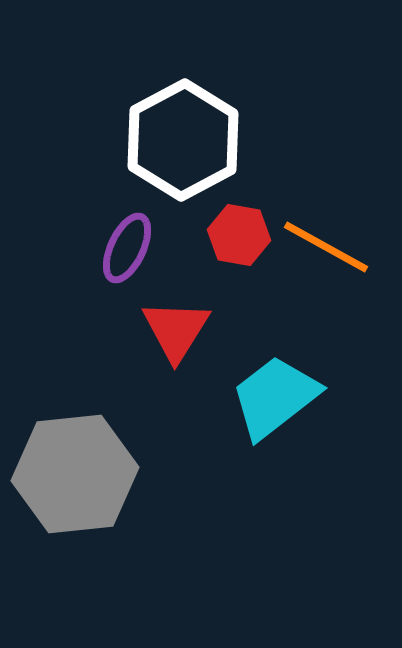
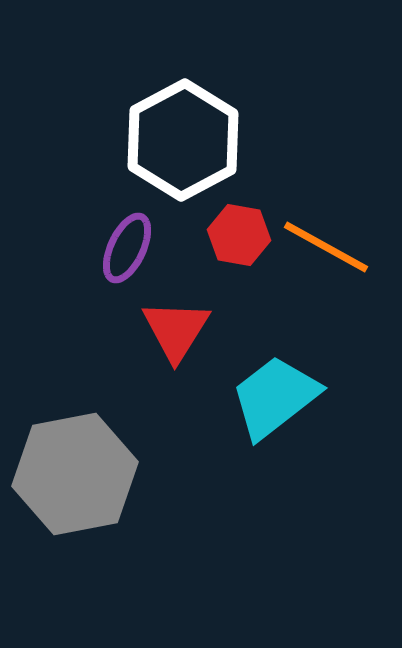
gray hexagon: rotated 5 degrees counterclockwise
